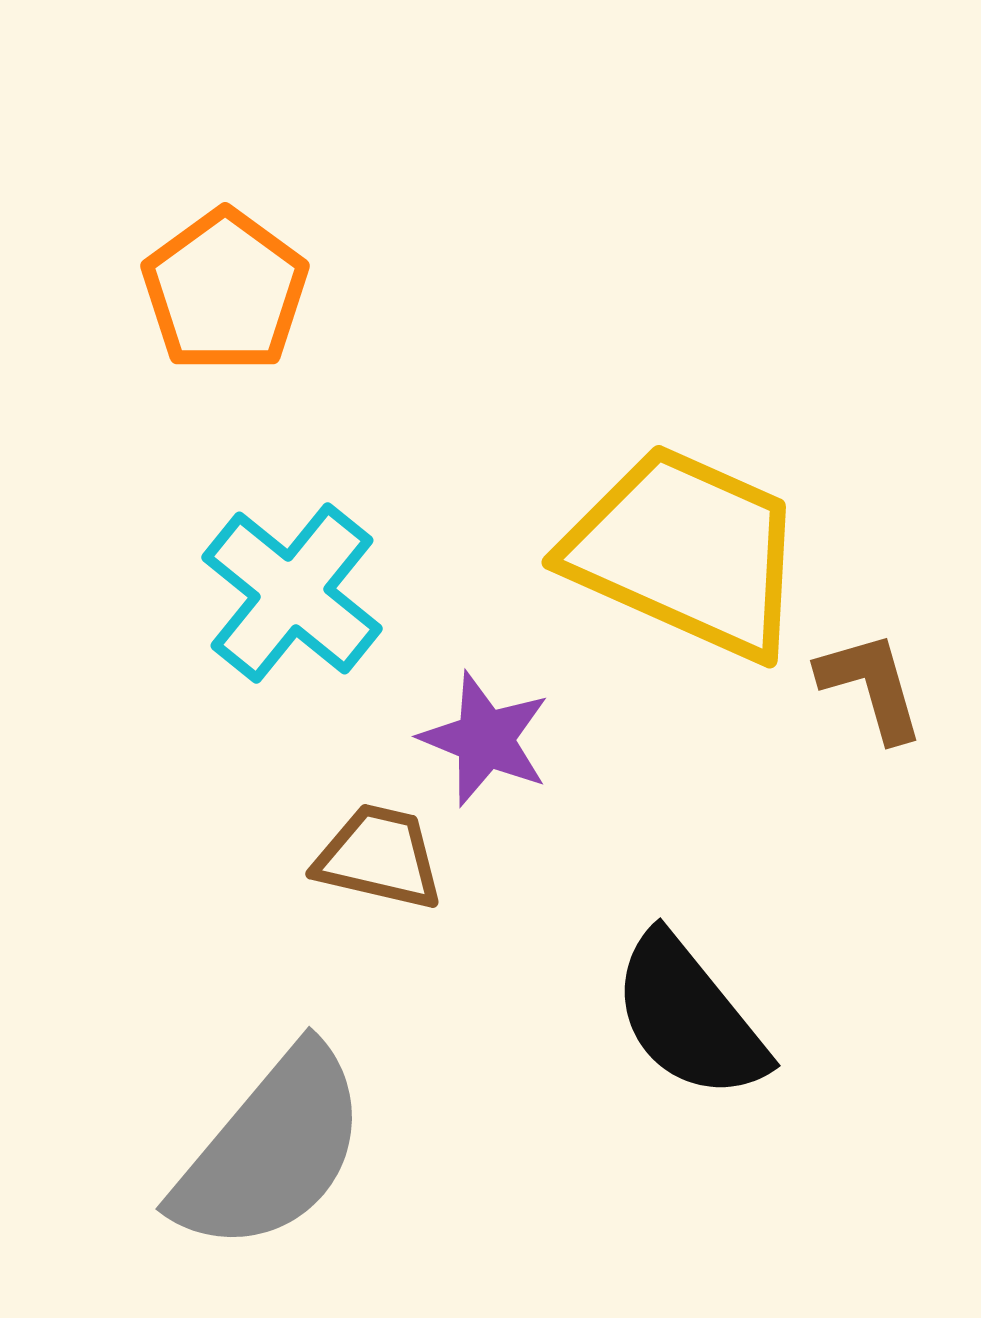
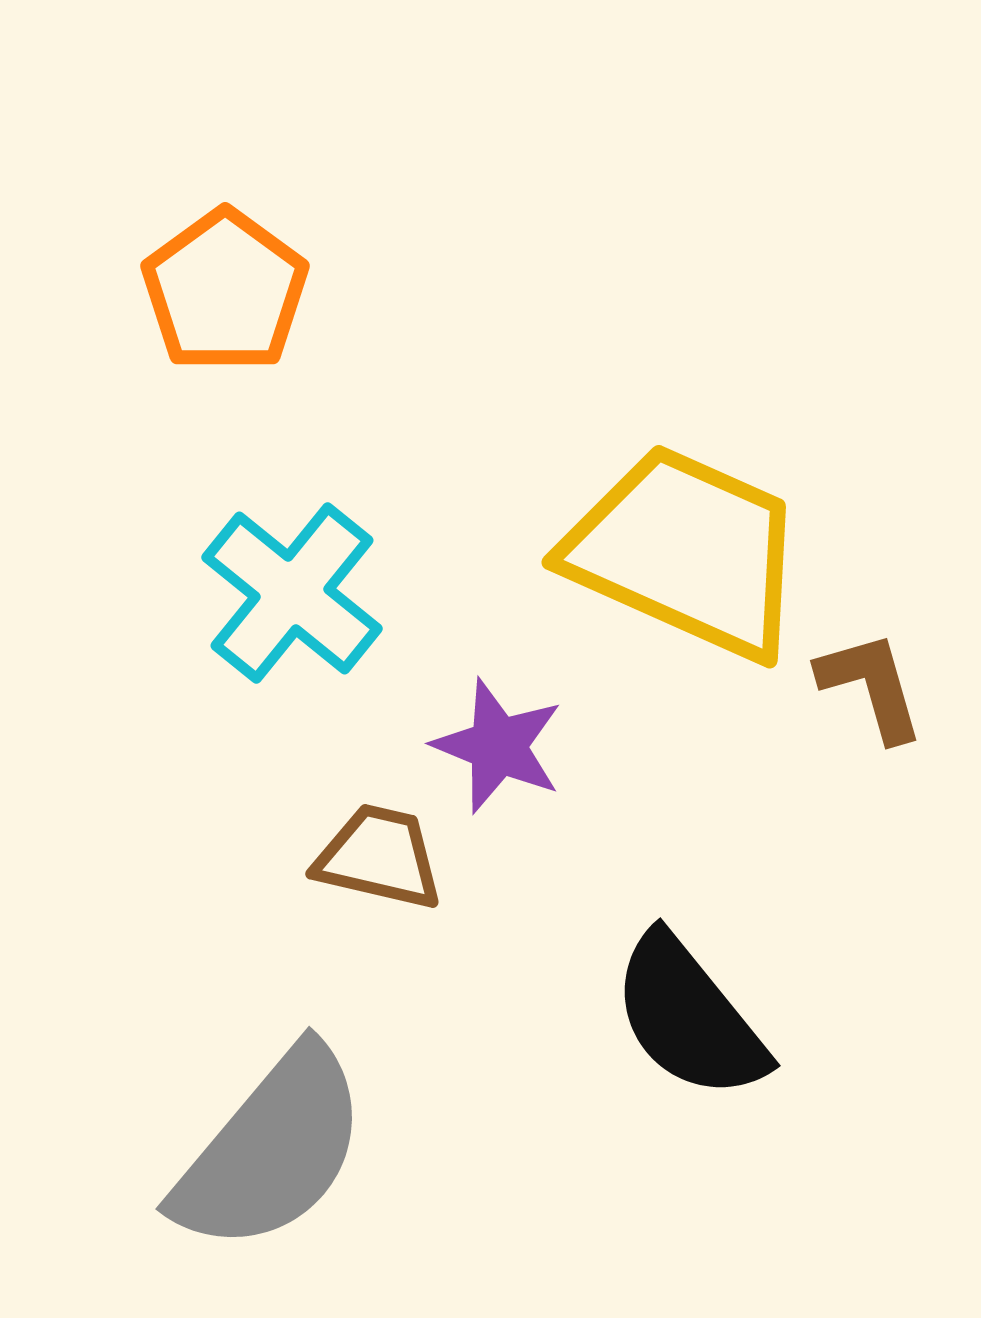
purple star: moved 13 px right, 7 px down
